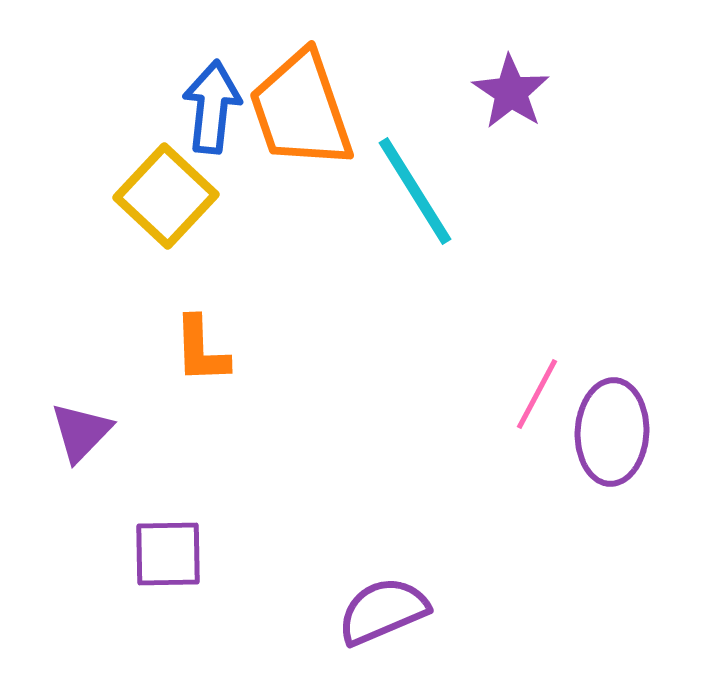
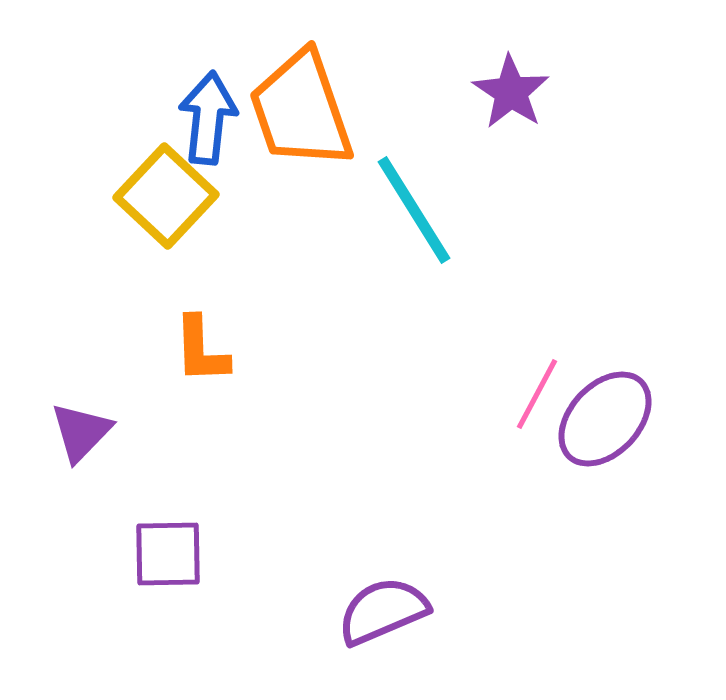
blue arrow: moved 4 px left, 11 px down
cyan line: moved 1 px left, 19 px down
purple ellipse: moved 7 px left, 13 px up; rotated 40 degrees clockwise
